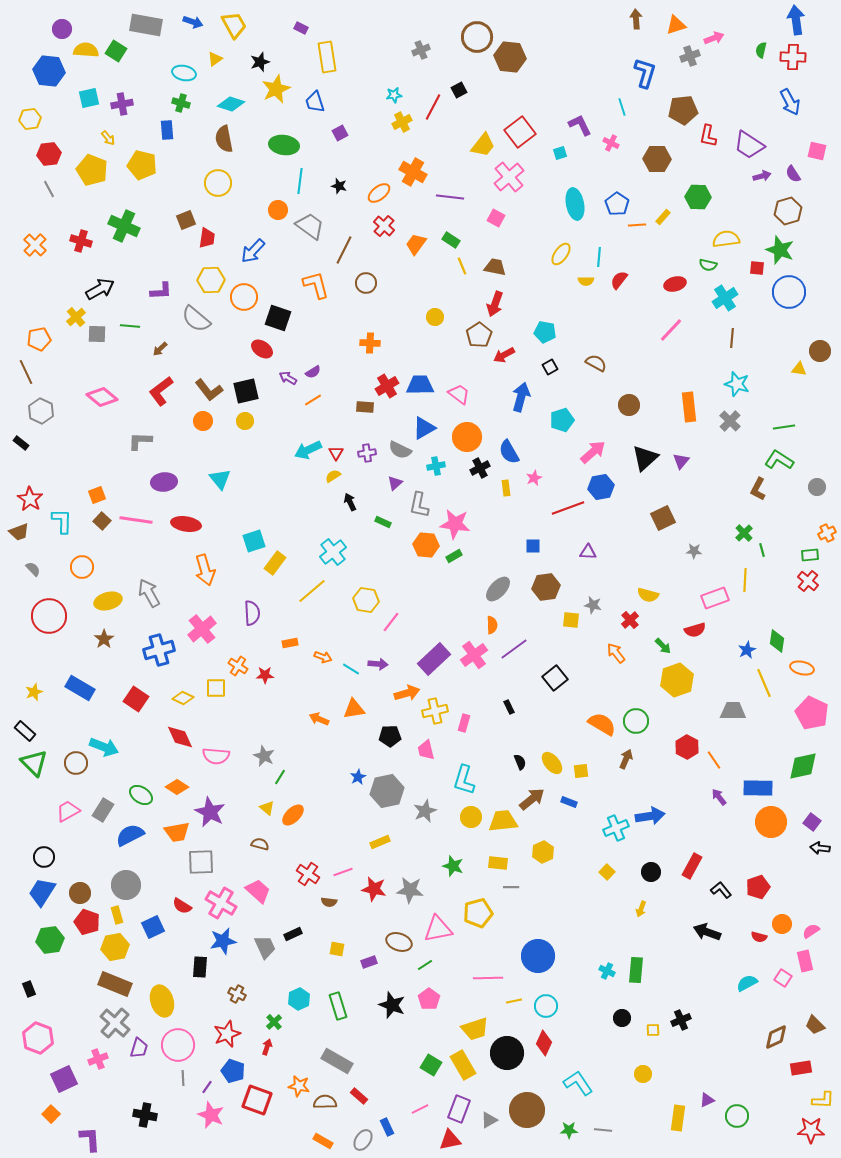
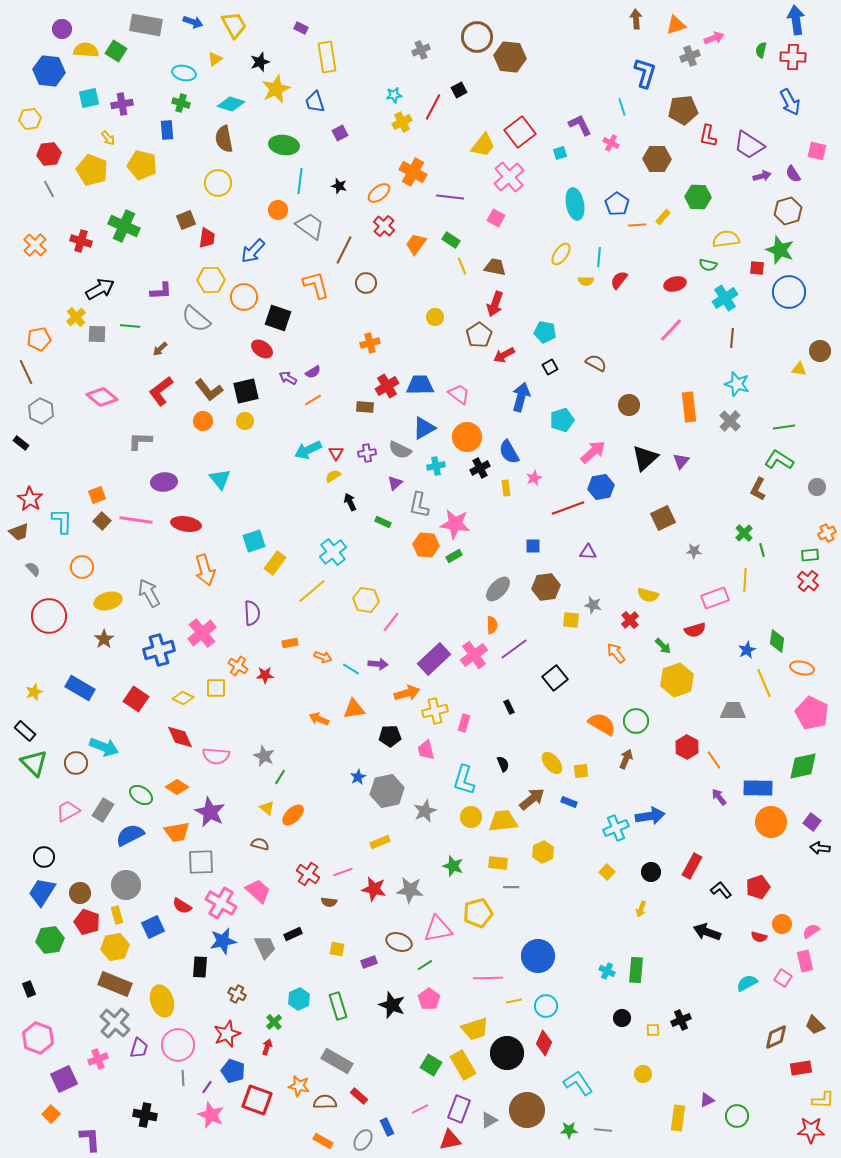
orange cross at (370, 343): rotated 18 degrees counterclockwise
pink cross at (202, 629): moved 4 px down
black semicircle at (520, 762): moved 17 px left, 2 px down
